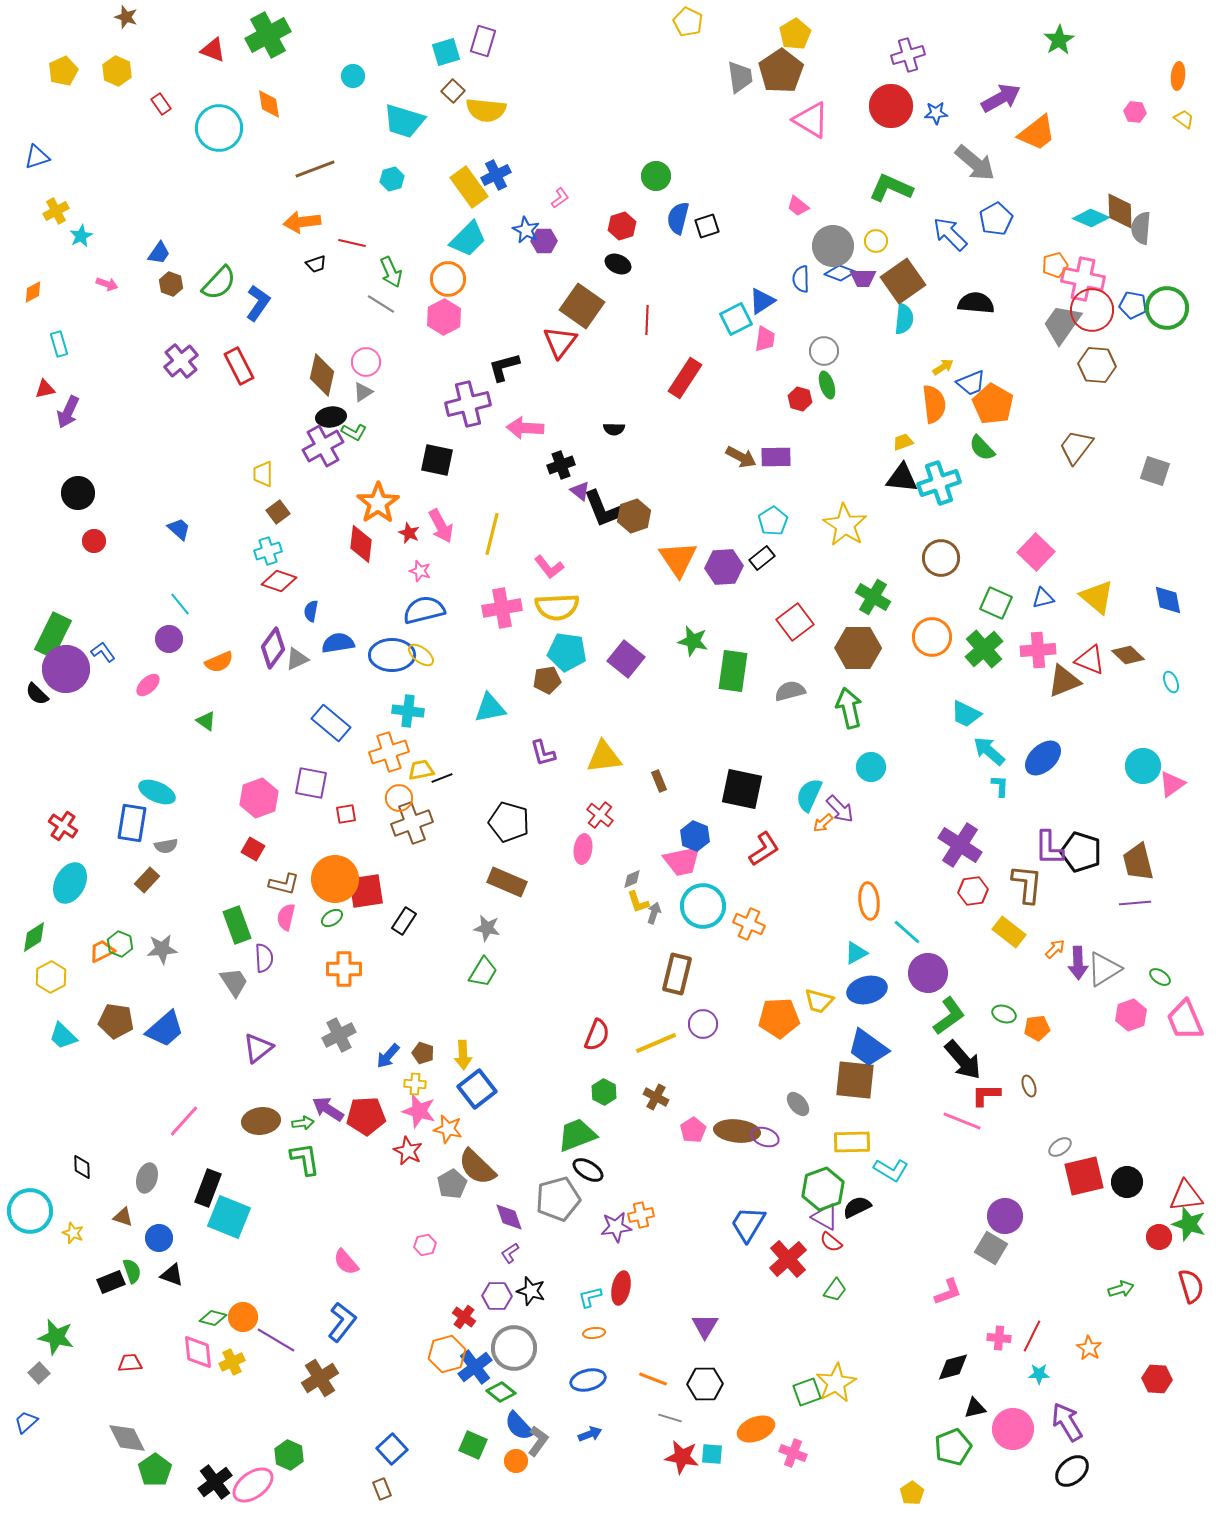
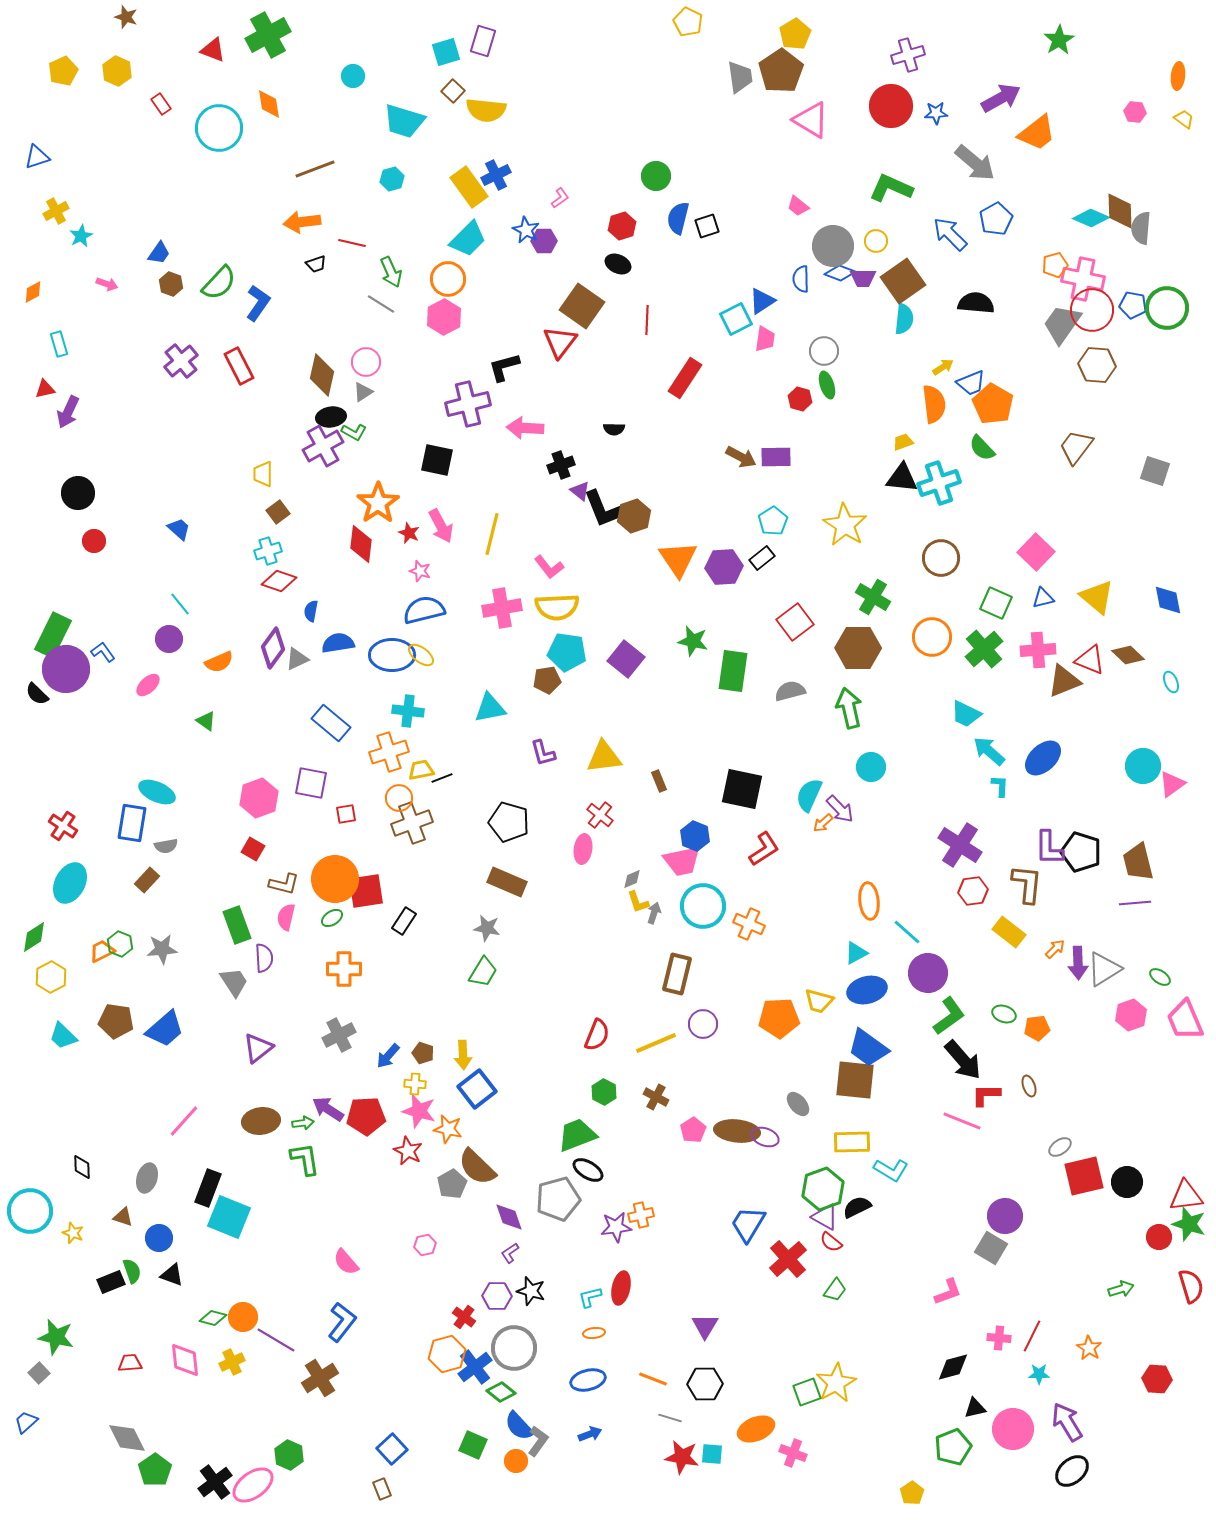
pink diamond at (198, 1352): moved 13 px left, 8 px down
